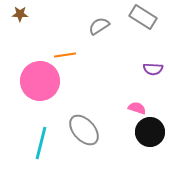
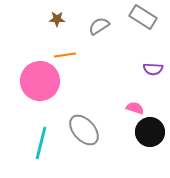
brown star: moved 37 px right, 5 px down
pink semicircle: moved 2 px left
